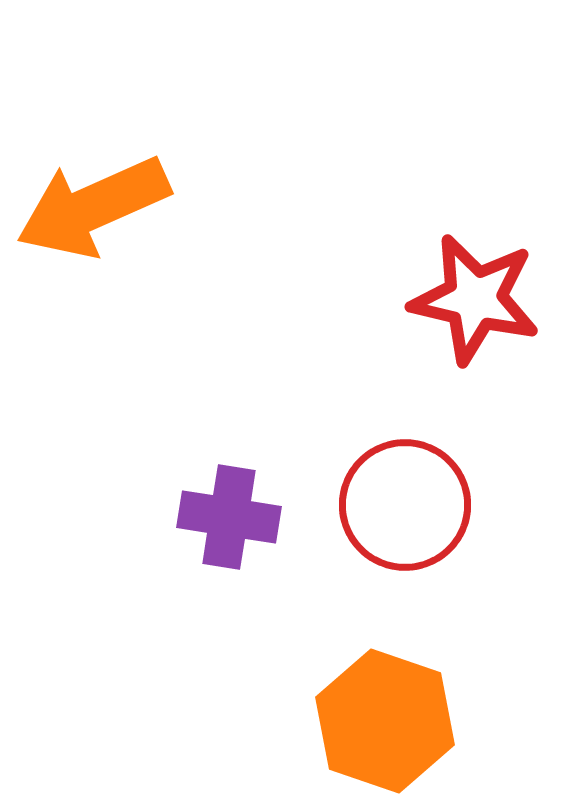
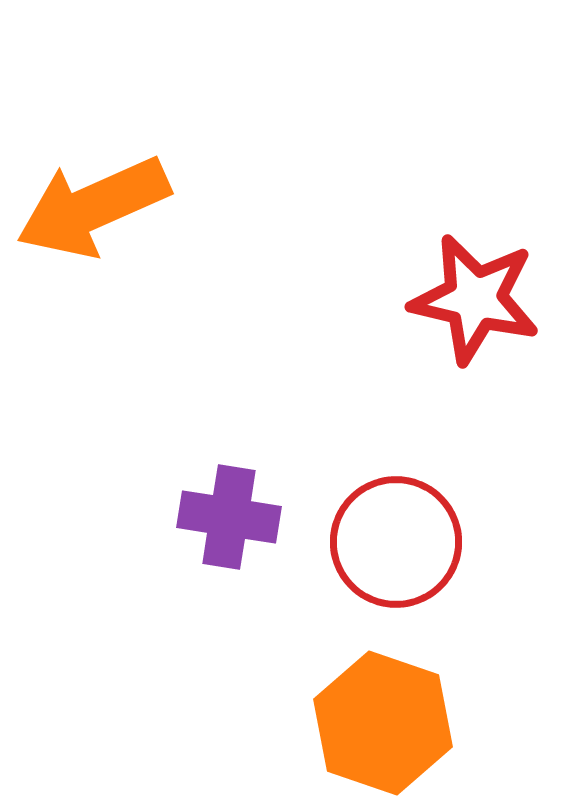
red circle: moved 9 px left, 37 px down
orange hexagon: moved 2 px left, 2 px down
